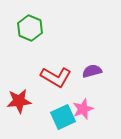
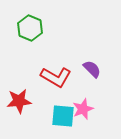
purple semicircle: moved 2 px up; rotated 60 degrees clockwise
cyan square: moved 1 px up; rotated 30 degrees clockwise
